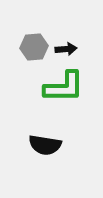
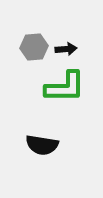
green L-shape: moved 1 px right
black semicircle: moved 3 px left
